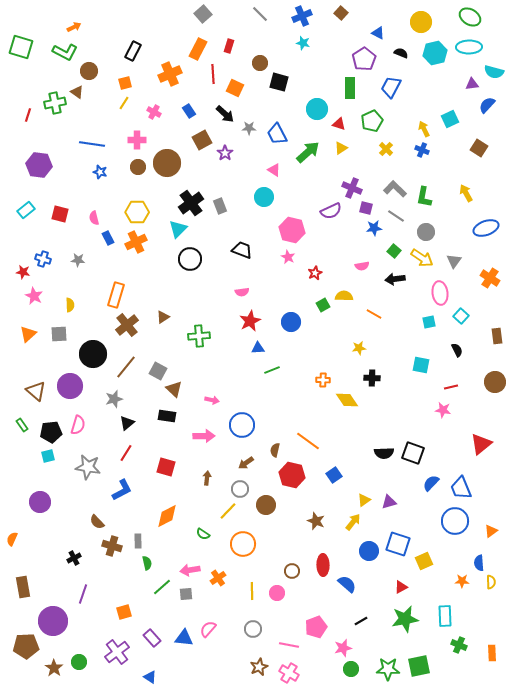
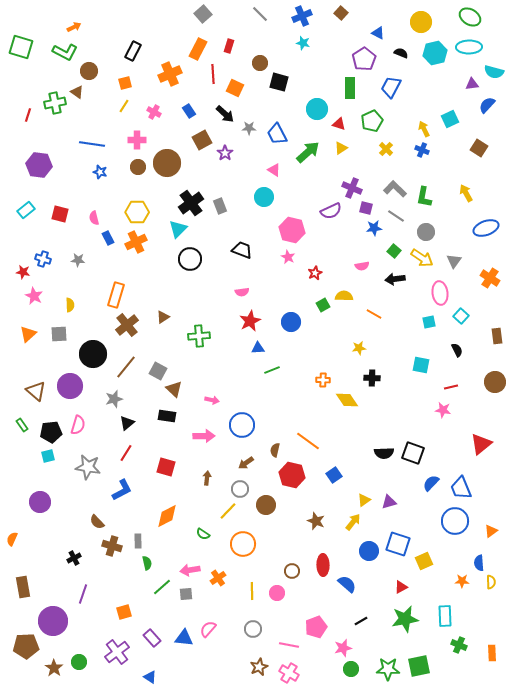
yellow line at (124, 103): moved 3 px down
